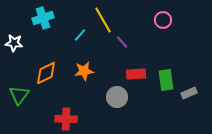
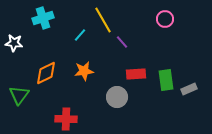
pink circle: moved 2 px right, 1 px up
gray rectangle: moved 4 px up
